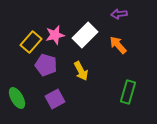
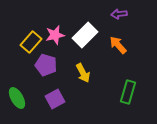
yellow arrow: moved 2 px right, 2 px down
